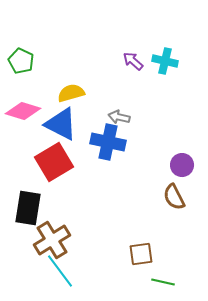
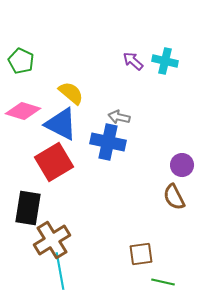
yellow semicircle: rotated 56 degrees clockwise
cyan line: rotated 27 degrees clockwise
